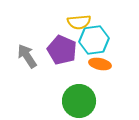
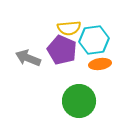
yellow semicircle: moved 10 px left, 6 px down
gray arrow: moved 1 px right, 2 px down; rotated 35 degrees counterclockwise
orange ellipse: rotated 20 degrees counterclockwise
